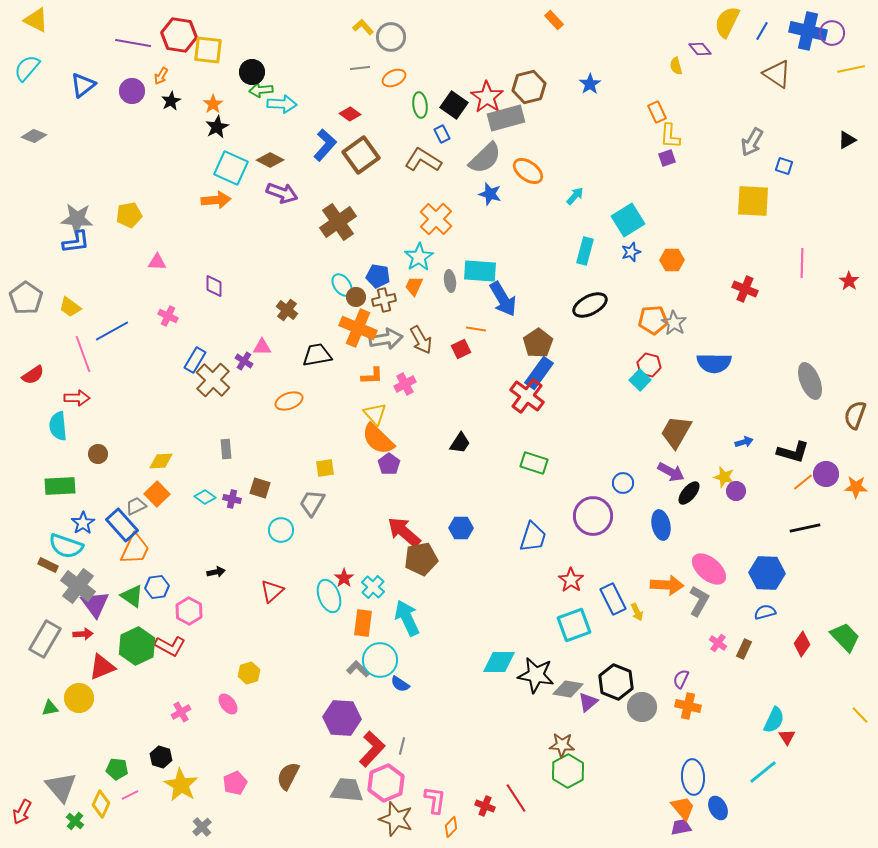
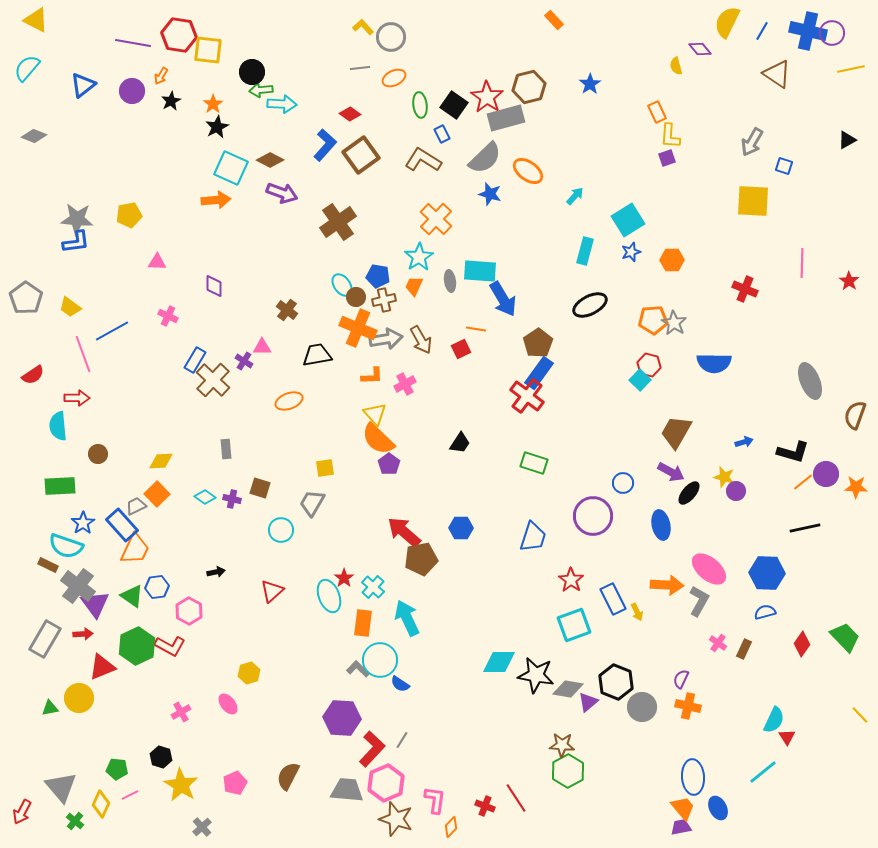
gray line at (402, 746): moved 6 px up; rotated 18 degrees clockwise
